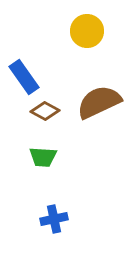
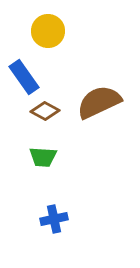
yellow circle: moved 39 px left
